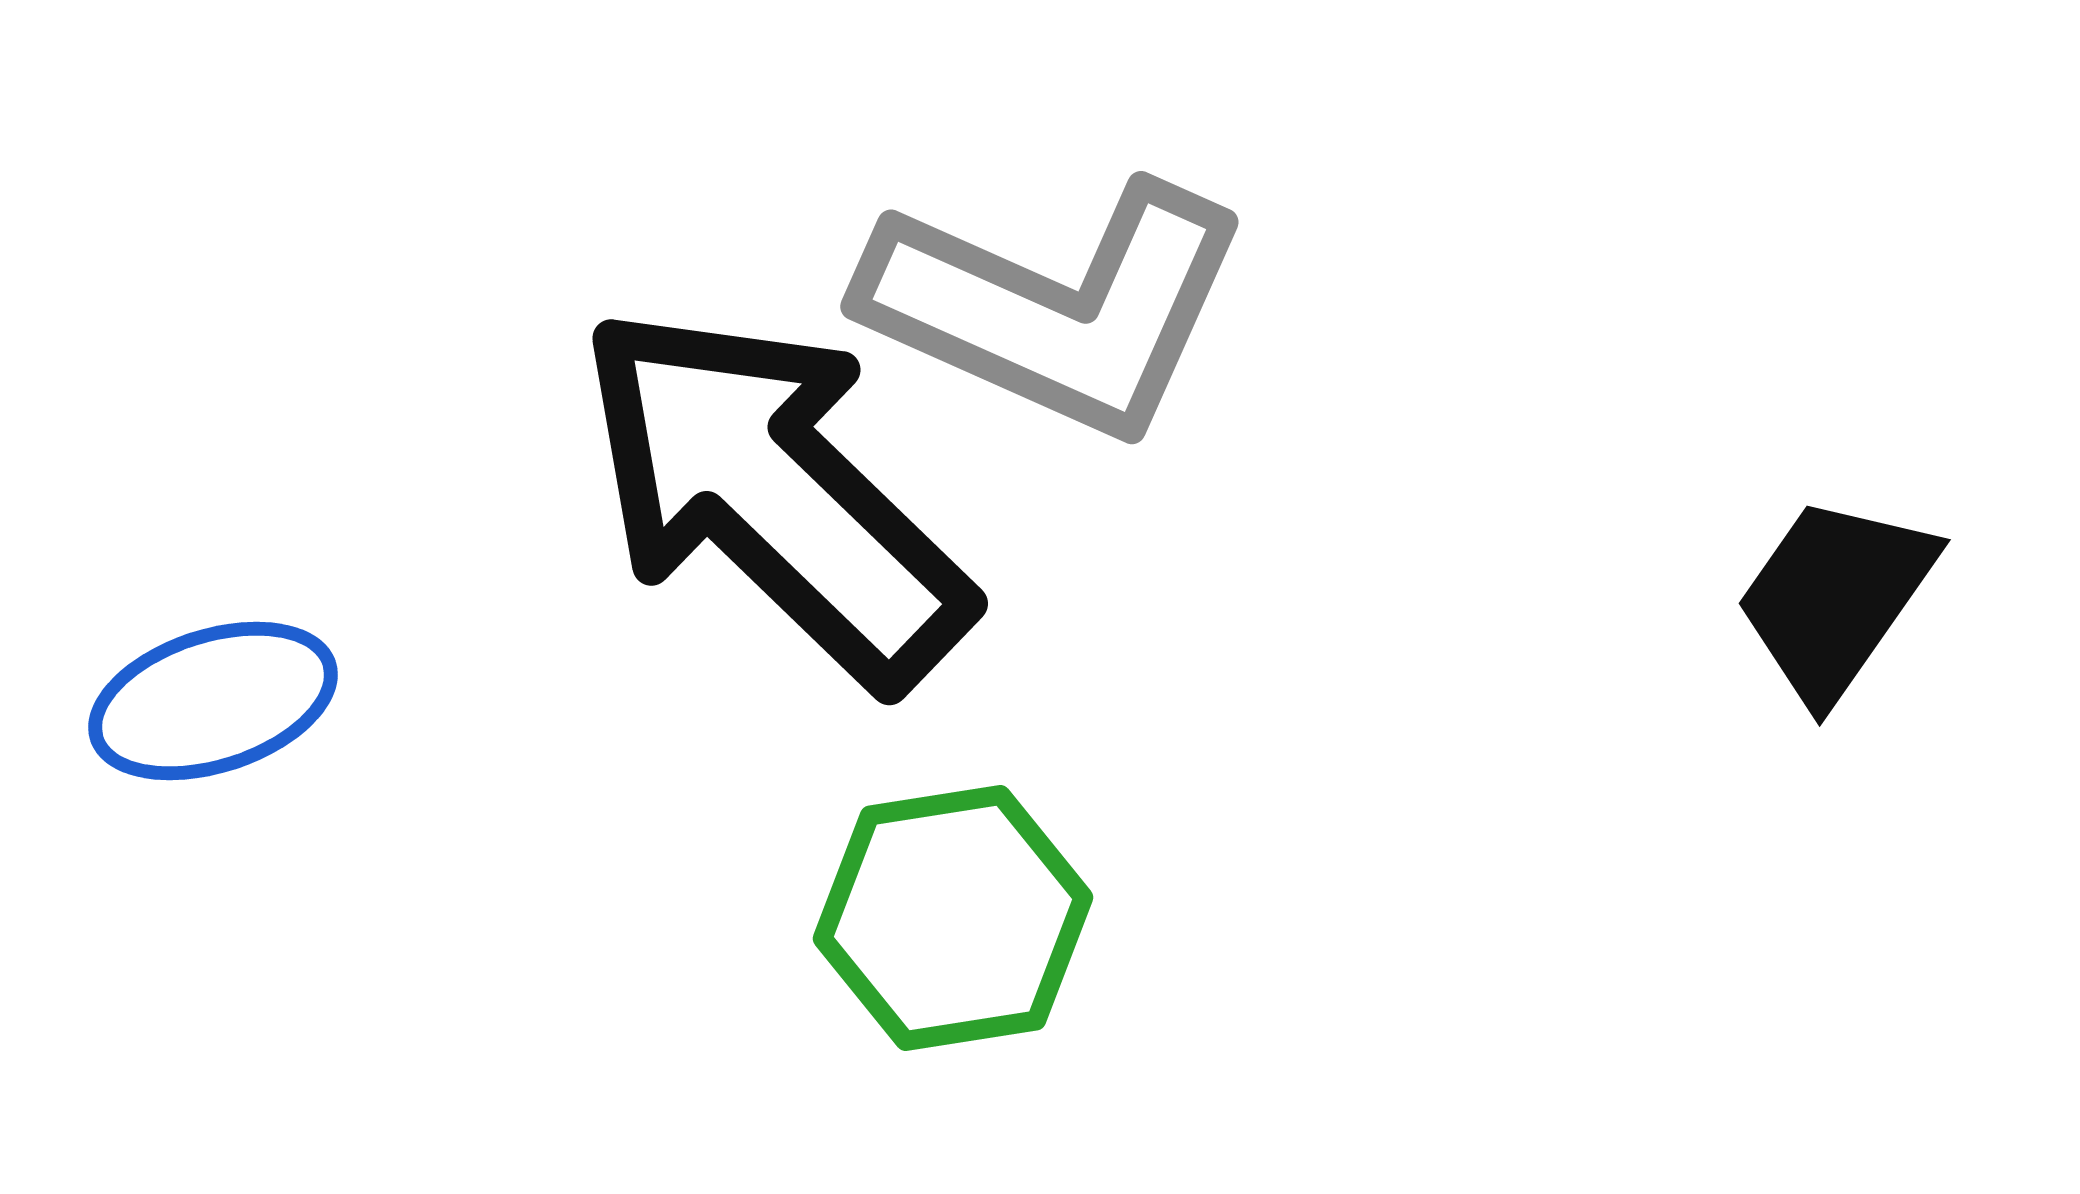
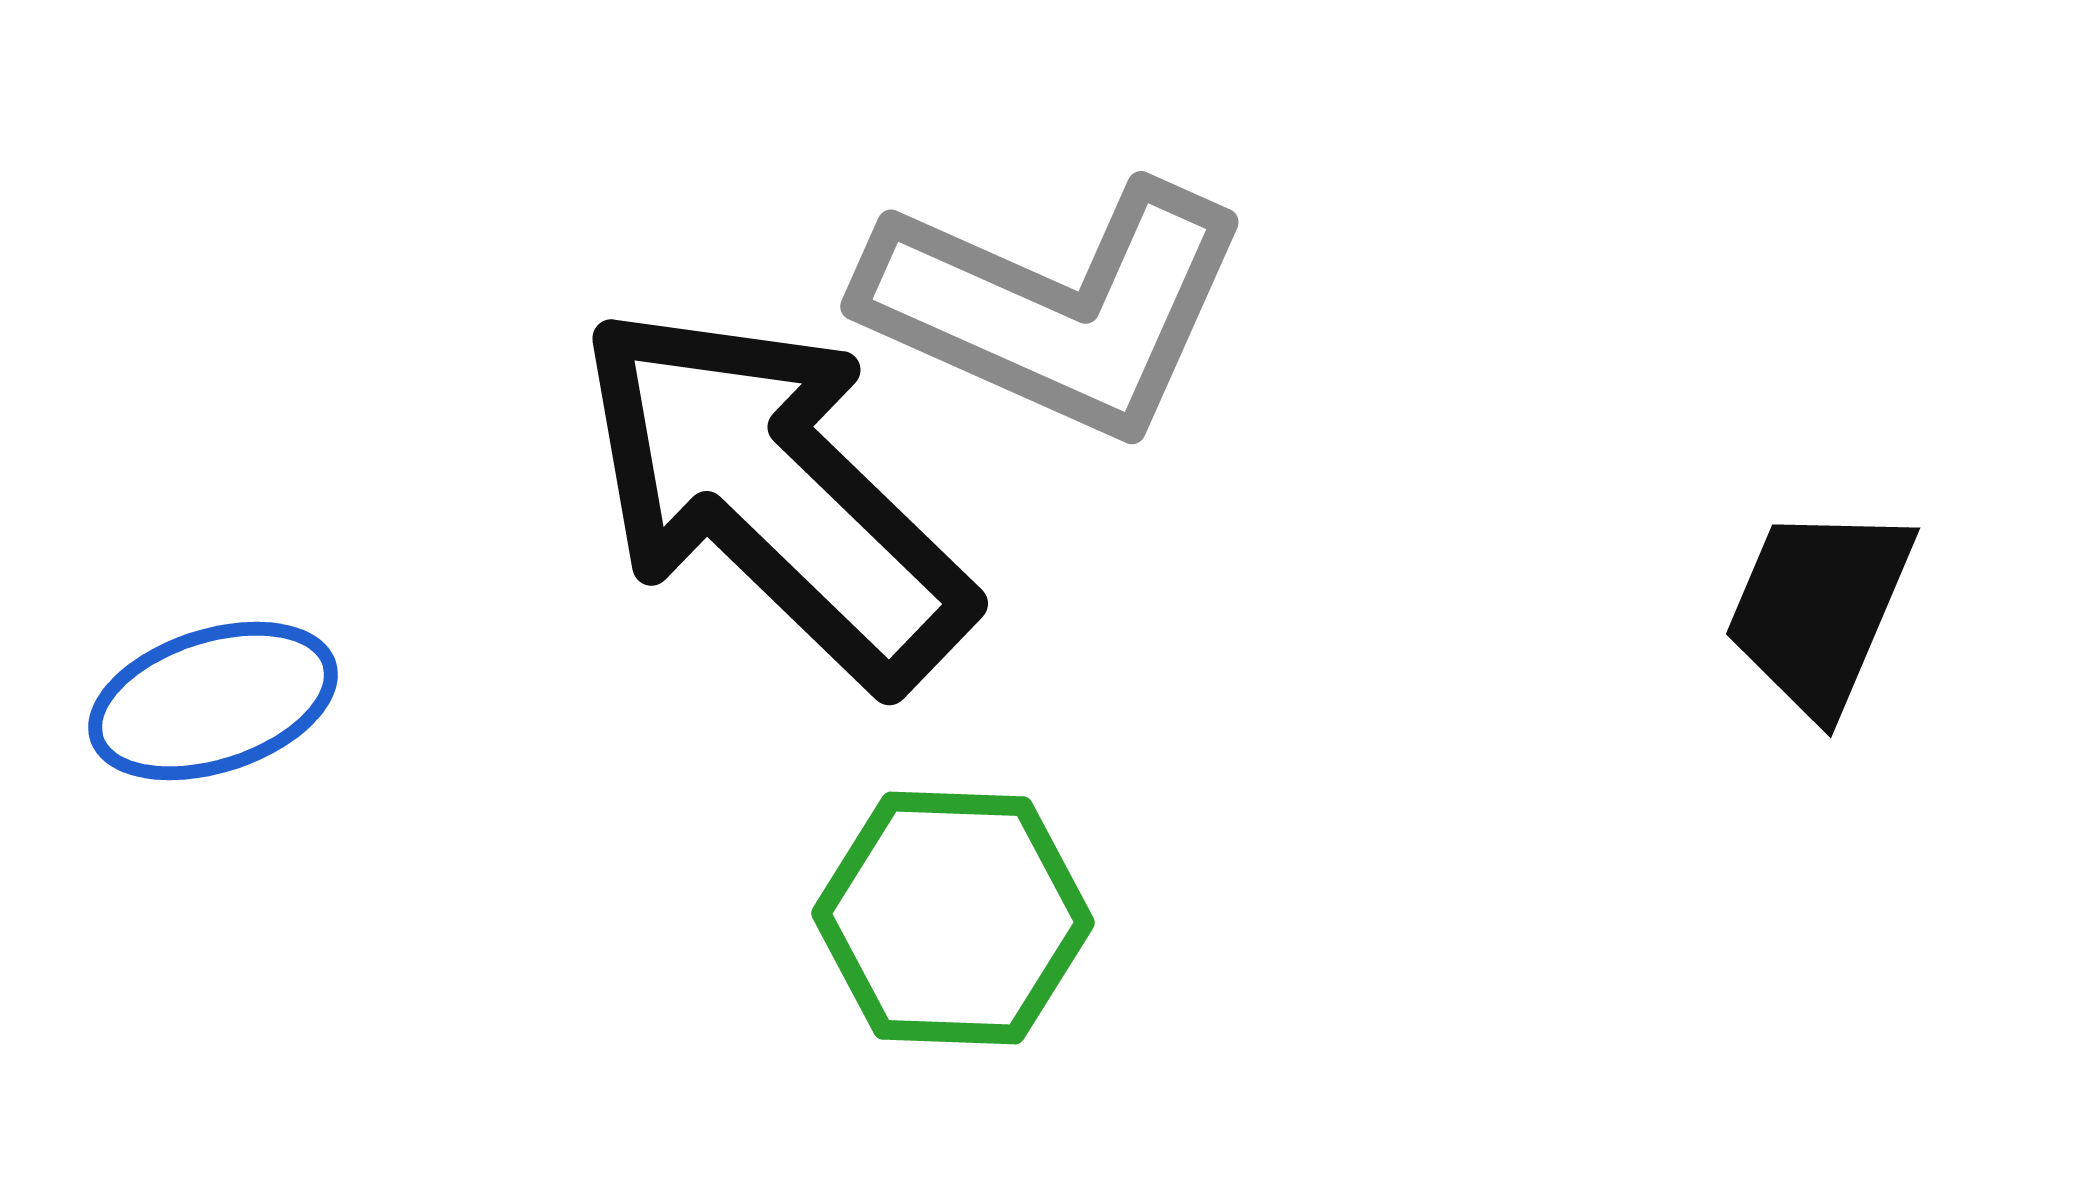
black trapezoid: moved 16 px left, 11 px down; rotated 12 degrees counterclockwise
green hexagon: rotated 11 degrees clockwise
